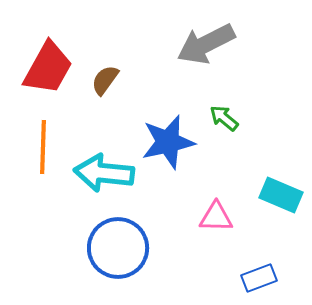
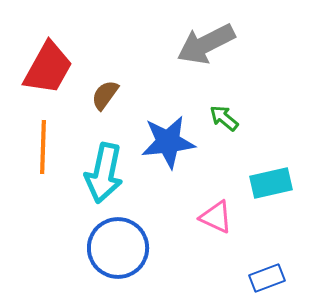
brown semicircle: moved 15 px down
blue star: rotated 6 degrees clockwise
cyan arrow: rotated 84 degrees counterclockwise
cyan rectangle: moved 10 px left, 12 px up; rotated 36 degrees counterclockwise
pink triangle: rotated 24 degrees clockwise
blue rectangle: moved 8 px right
